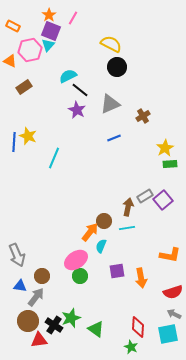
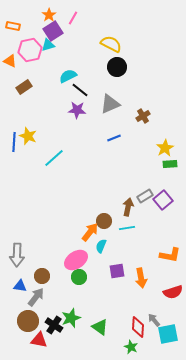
orange rectangle at (13, 26): rotated 16 degrees counterclockwise
purple square at (51, 31): moved 2 px right; rotated 36 degrees clockwise
cyan triangle at (48, 45): rotated 32 degrees clockwise
purple star at (77, 110): rotated 24 degrees counterclockwise
cyan line at (54, 158): rotated 25 degrees clockwise
gray arrow at (17, 255): rotated 25 degrees clockwise
green circle at (80, 276): moved 1 px left, 1 px down
gray arrow at (174, 314): moved 20 px left, 6 px down; rotated 24 degrees clockwise
green triangle at (96, 329): moved 4 px right, 2 px up
red triangle at (39, 340): rotated 18 degrees clockwise
